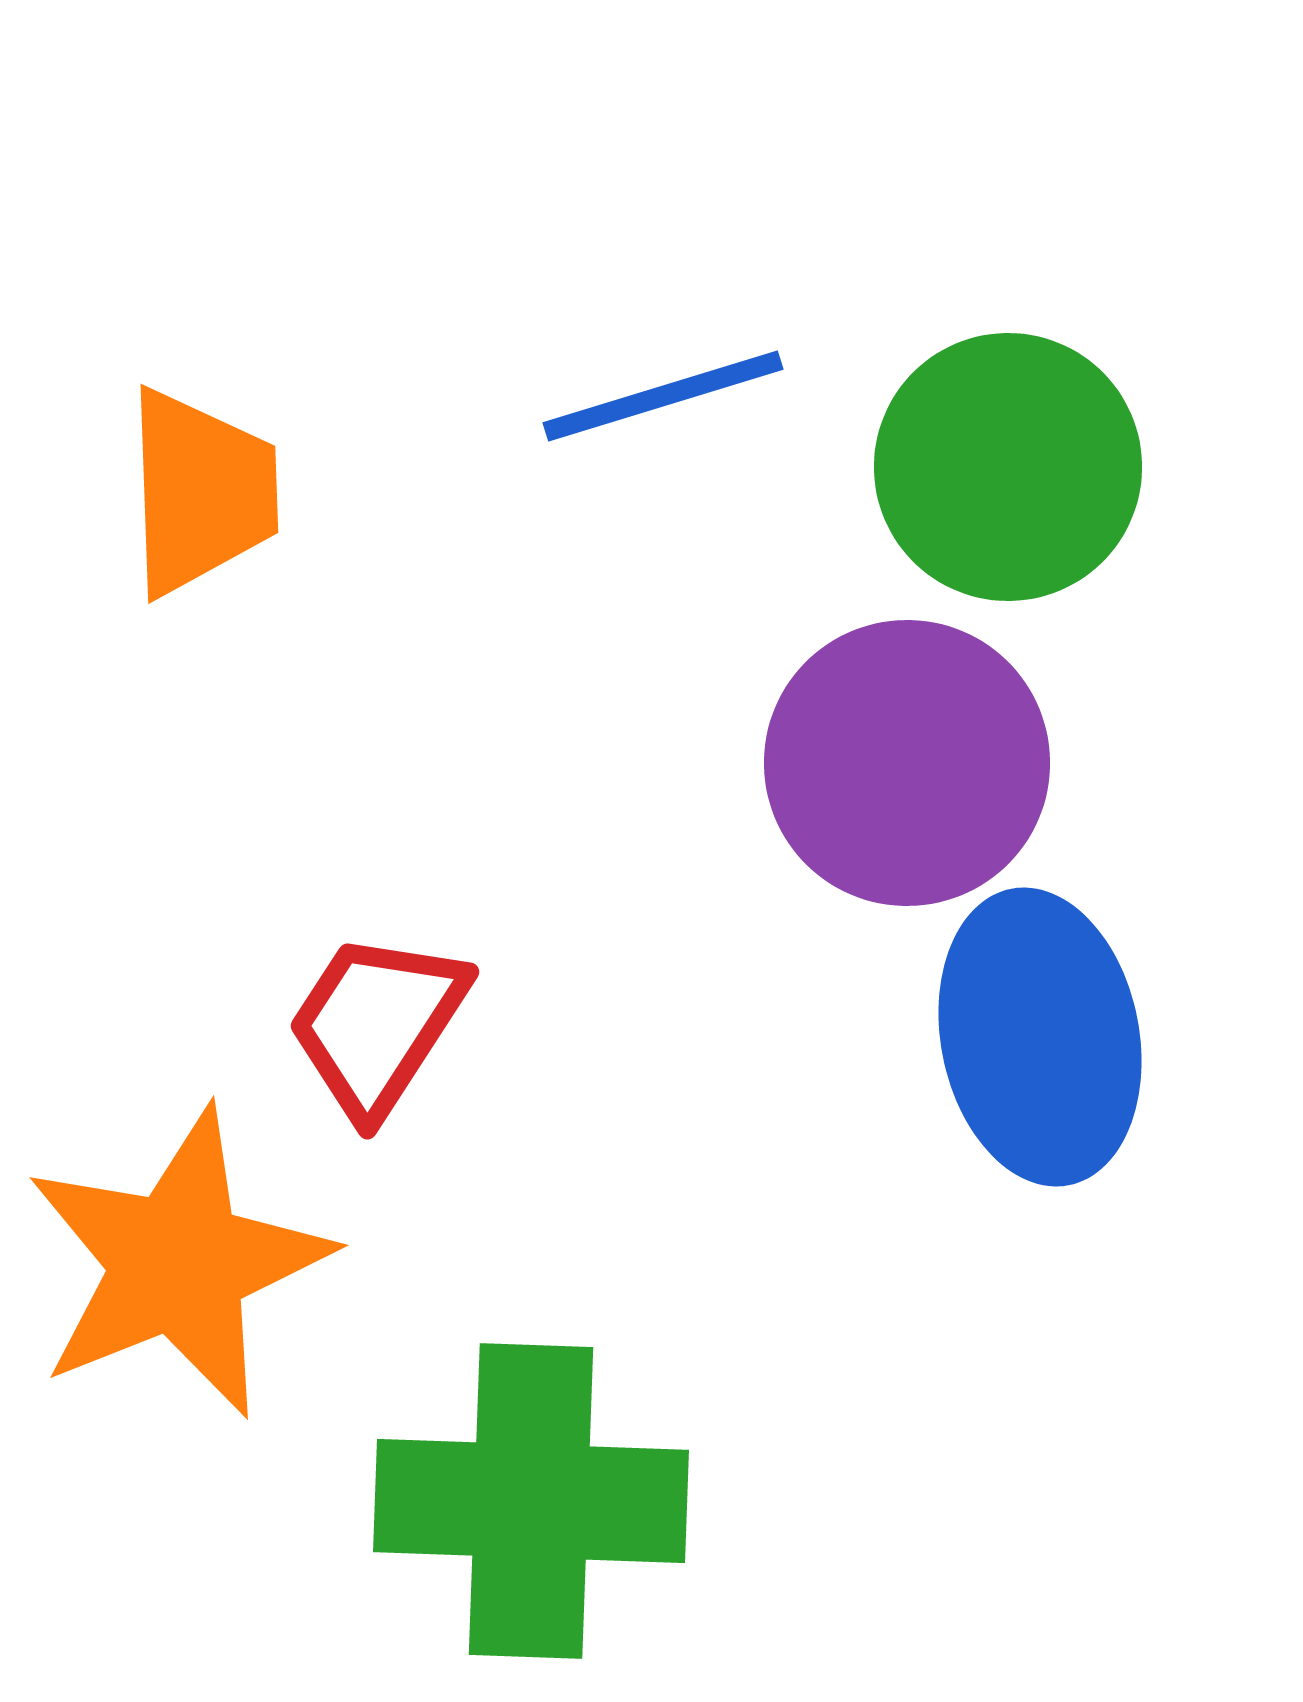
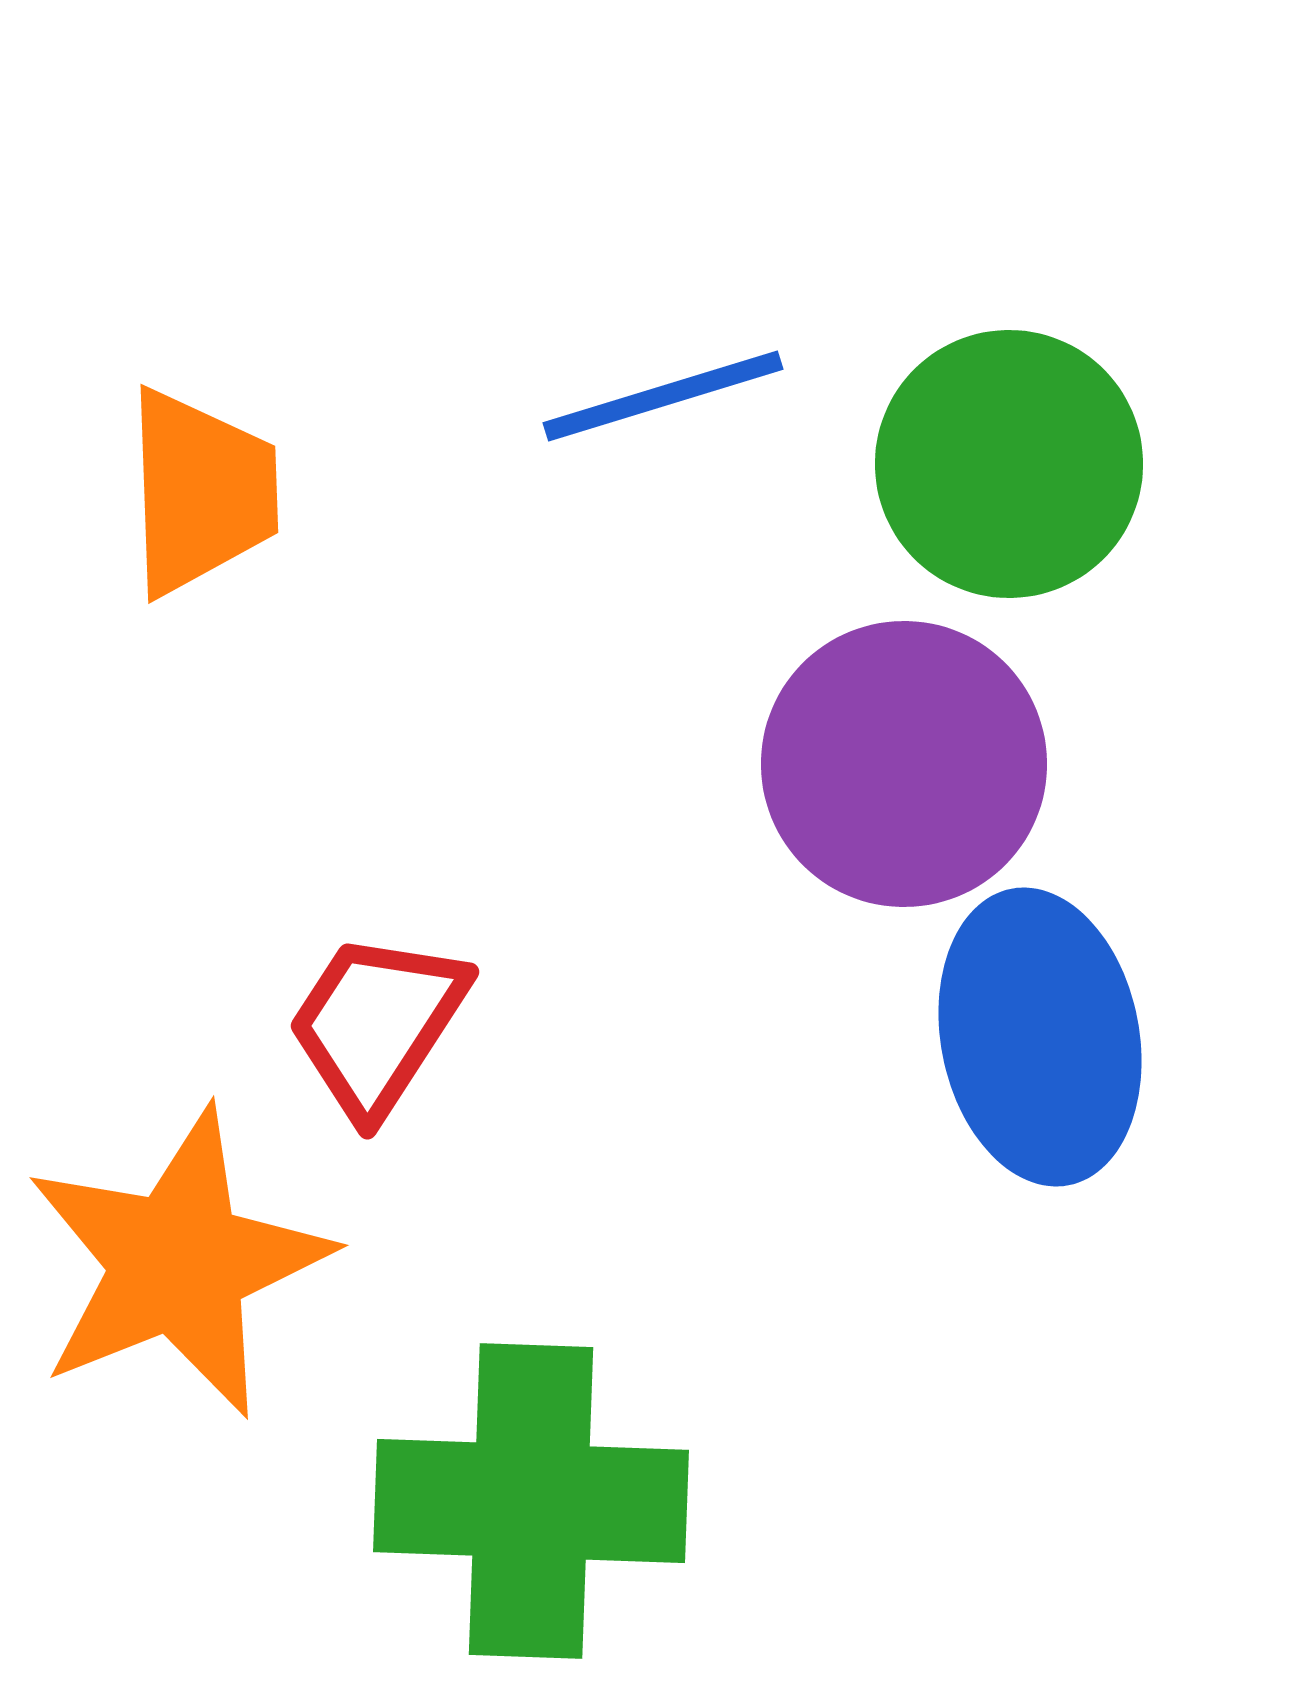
green circle: moved 1 px right, 3 px up
purple circle: moved 3 px left, 1 px down
